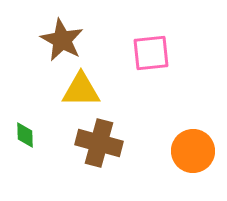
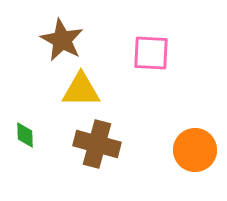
pink square: rotated 9 degrees clockwise
brown cross: moved 2 px left, 1 px down
orange circle: moved 2 px right, 1 px up
